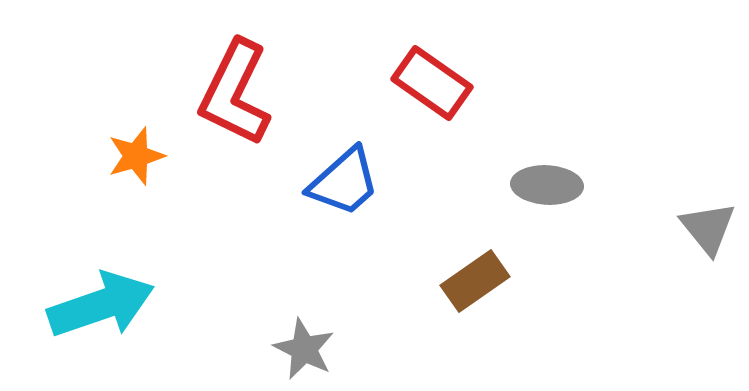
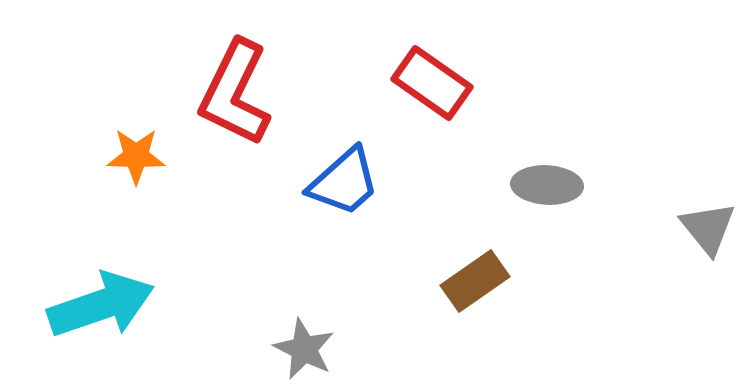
orange star: rotated 18 degrees clockwise
